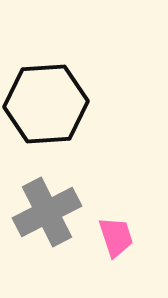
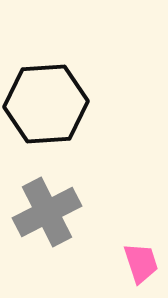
pink trapezoid: moved 25 px right, 26 px down
